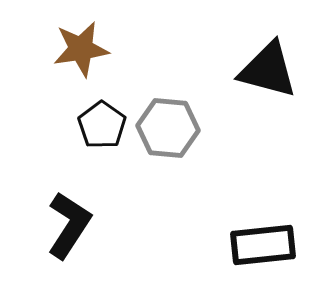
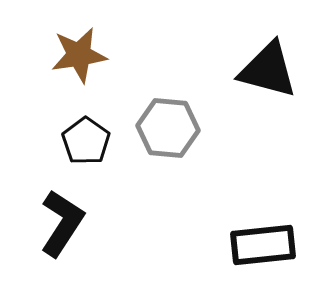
brown star: moved 2 px left, 6 px down
black pentagon: moved 16 px left, 16 px down
black L-shape: moved 7 px left, 2 px up
